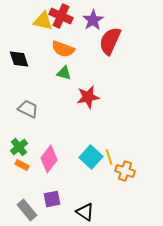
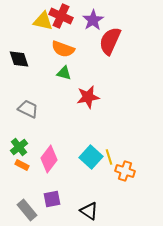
black triangle: moved 4 px right, 1 px up
